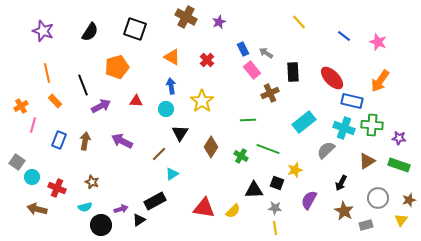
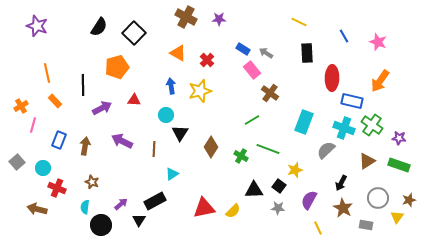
purple star at (219, 22): moved 3 px up; rotated 24 degrees clockwise
yellow line at (299, 22): rotated 21 degrees counterclockwise
black square at (135, 29): moved 1 px left, 4 px down; rotated 25 degrees clockwise
purple star at (43, 31): moved 6 px left, 5 px up
black semicircle at (90, 32): moved 9 px right, 5 px up
blue line at (344, 36): rotated 24 degrees clockwise
blue rectangle at (243, 49): rotated 32 degrees counterclockwise
orange triangle at (172, 57): moved 6 px right, 4 px up
black rectangle at (293, 72): moved 14 px right, 19 px up
red ellipse at (332, 78): rotated 45 degrees clockwise
black line at (83, 85): rotated 20 degrees clockwise
brown cross at (270, 93): rotated 30 degrees counterclockwise
red triangle at (136, 101): moved 2 px left, 1 px up
yellow star at (202, 101): moved 2 px left, 10 px up; rotated 20 degrees clockwise
purple arrow at (101, 106): moved 1 px right, 2 px down
cyan circle at (166, 109): moved 6 px down
green line at (248, 120): moved 4 px right; rotated 28 degrees counterclockwise
cyan rectangle at (304, 122): rotated 30 degrees counterclockwise
green cross at (372, 125): rotated 30 degrees clockwise
brown arrow at (85, 141): moved 5 px down
brown line at (159, 154): moved 5 px left, 5 px up; rotated 42 degrees counterclockwise
gray square at (17, 162): rotated 14 degrees clockwise
cyan circle at (32, 177): moved 11 px right, 9 px up
black square at (277, 183): moved 2 px right, 3 px down; rotated 16 degrees clockwise
cyan semicircle at (85, 207): rotated 112 degrees clockwise
red triangle at (204, 208): rotated 20 degrees counterclockwise
gray star at (275, 208): moved 3 px right
purple arrow at (121, 209): moved 5 px up; rotated 24 degrees counterclockwise
brown star at (344, 211): moved 1 px left, 3 px up
black triangle at (139, 220): rotated 24 degrees counterclockwise
yellow triangle at (401, 220): moved 4 px left, 3 px up
gray rectangle at (366, 225): rotated 24 degrees clockwise
yellow line at (275, 228): moved 43 px right; rotated 16 degrees counterclockwise
